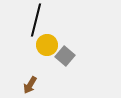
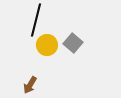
gray square: moved 8 px right, 13 px up
